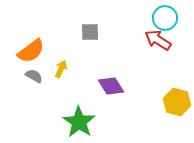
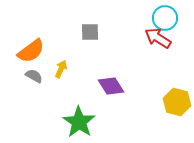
red arrow: moved 2 px up
